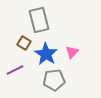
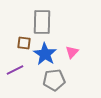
gray rectangle: moved 3 px right, 2 px down; rotated 15 degrees clockwise
brown square: rotated 24 degrees counterclockwise
blue star: moved 1 px left
